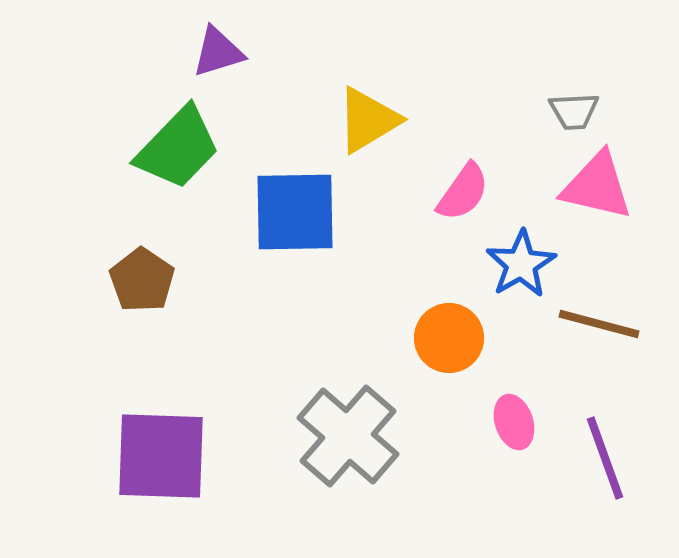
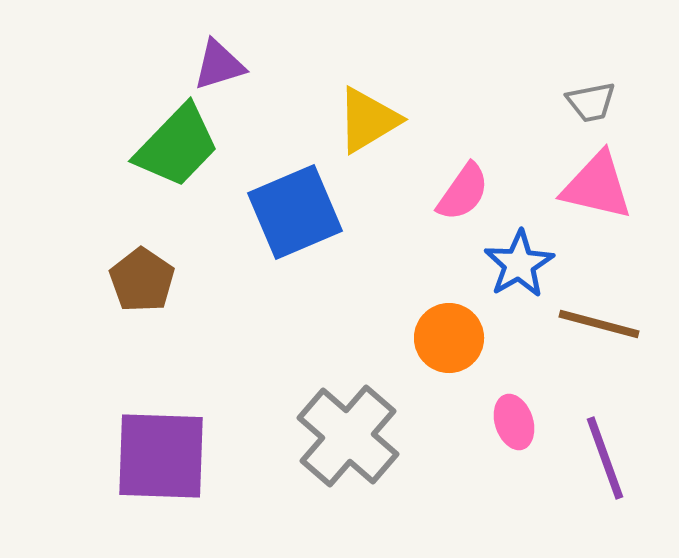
purple triangle: moved 1 px right, 13 px down
gray trapezoid: moved 17 px right, 9 px up; rotated 8 degrees counterclockwise
green trapezoid: moved 1 px left, 2 px up
blue square: rotated 22 degrees counterclockwise
blue star: moved 2 px left
